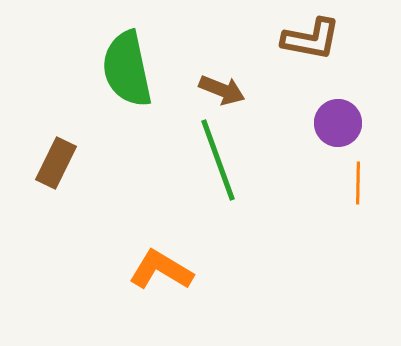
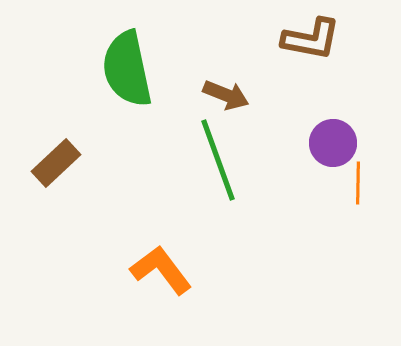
brown arrow: moved 4 px right, 5 px down
purple circle: moved 5 px left, 20 px down
brown rectangle: rotated 21 degrees clockwise
orange L-shape: rotated 22 degrees clockwise
